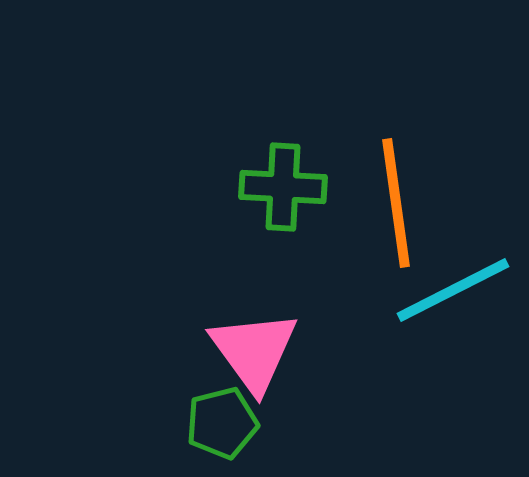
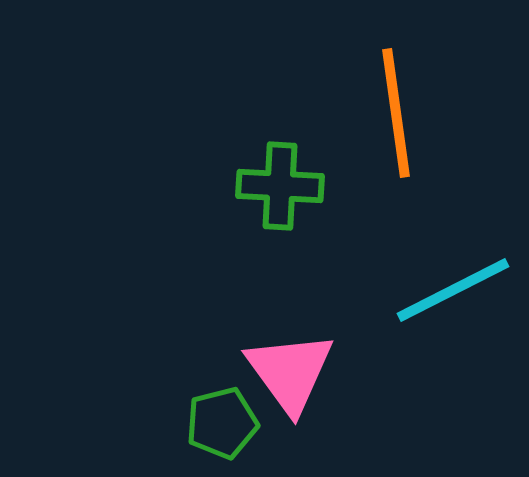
green cross: moved 3 px left, 1 px up
orange line: moved 90 px up
pink triangle: moved 36 px right, 21 px down
